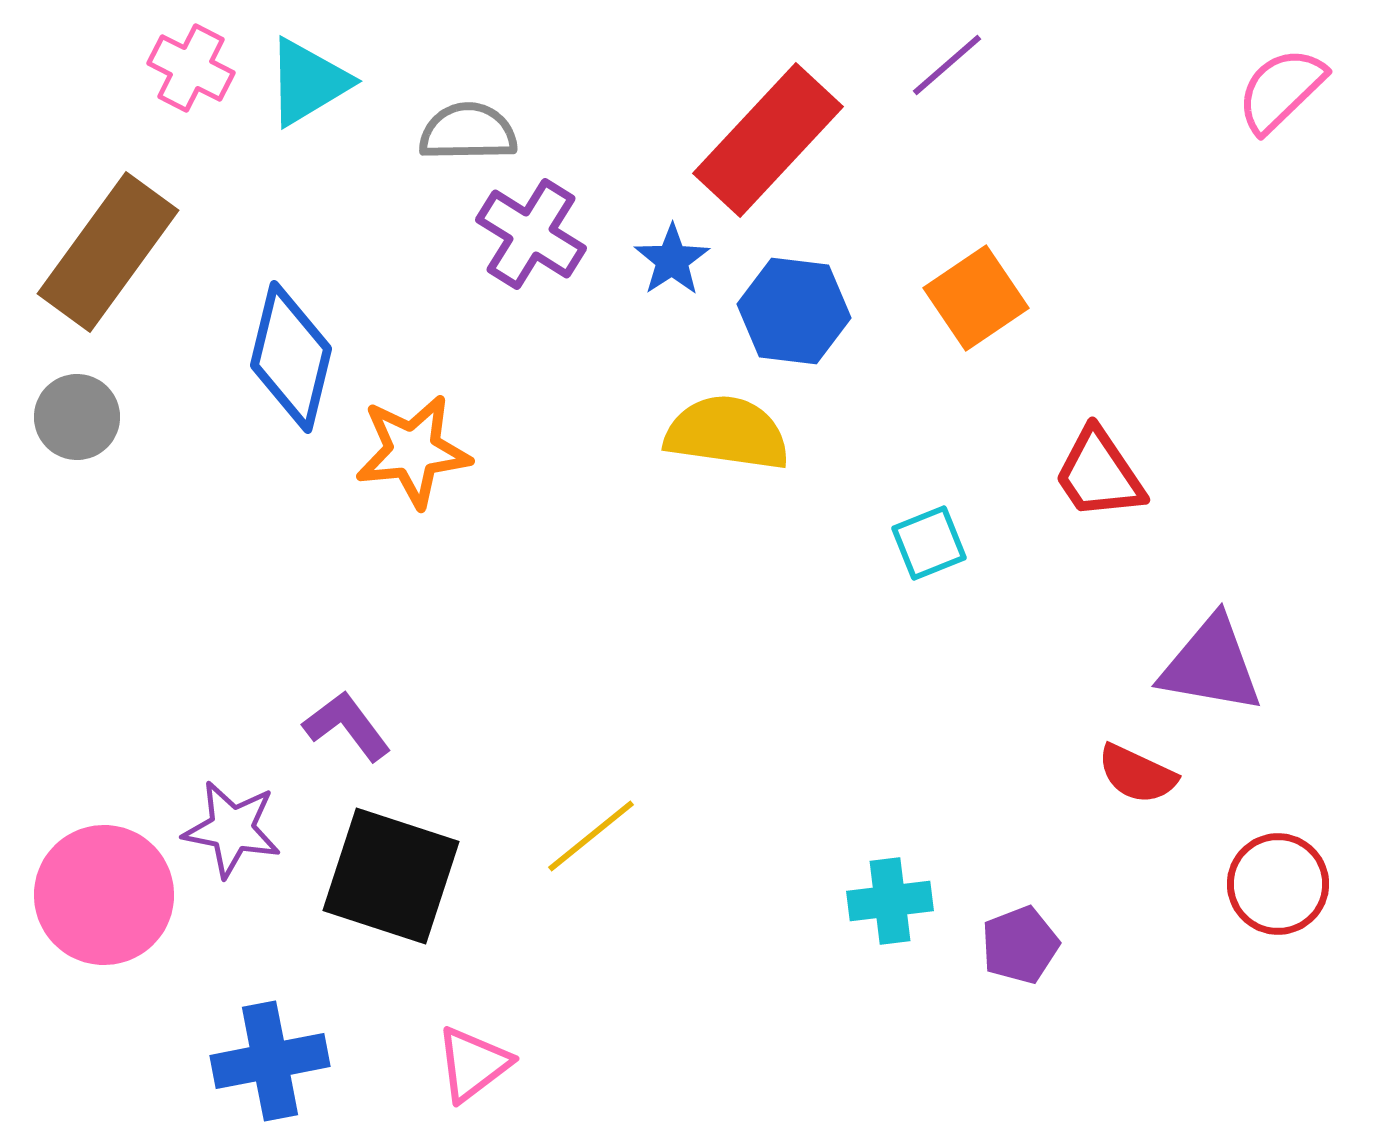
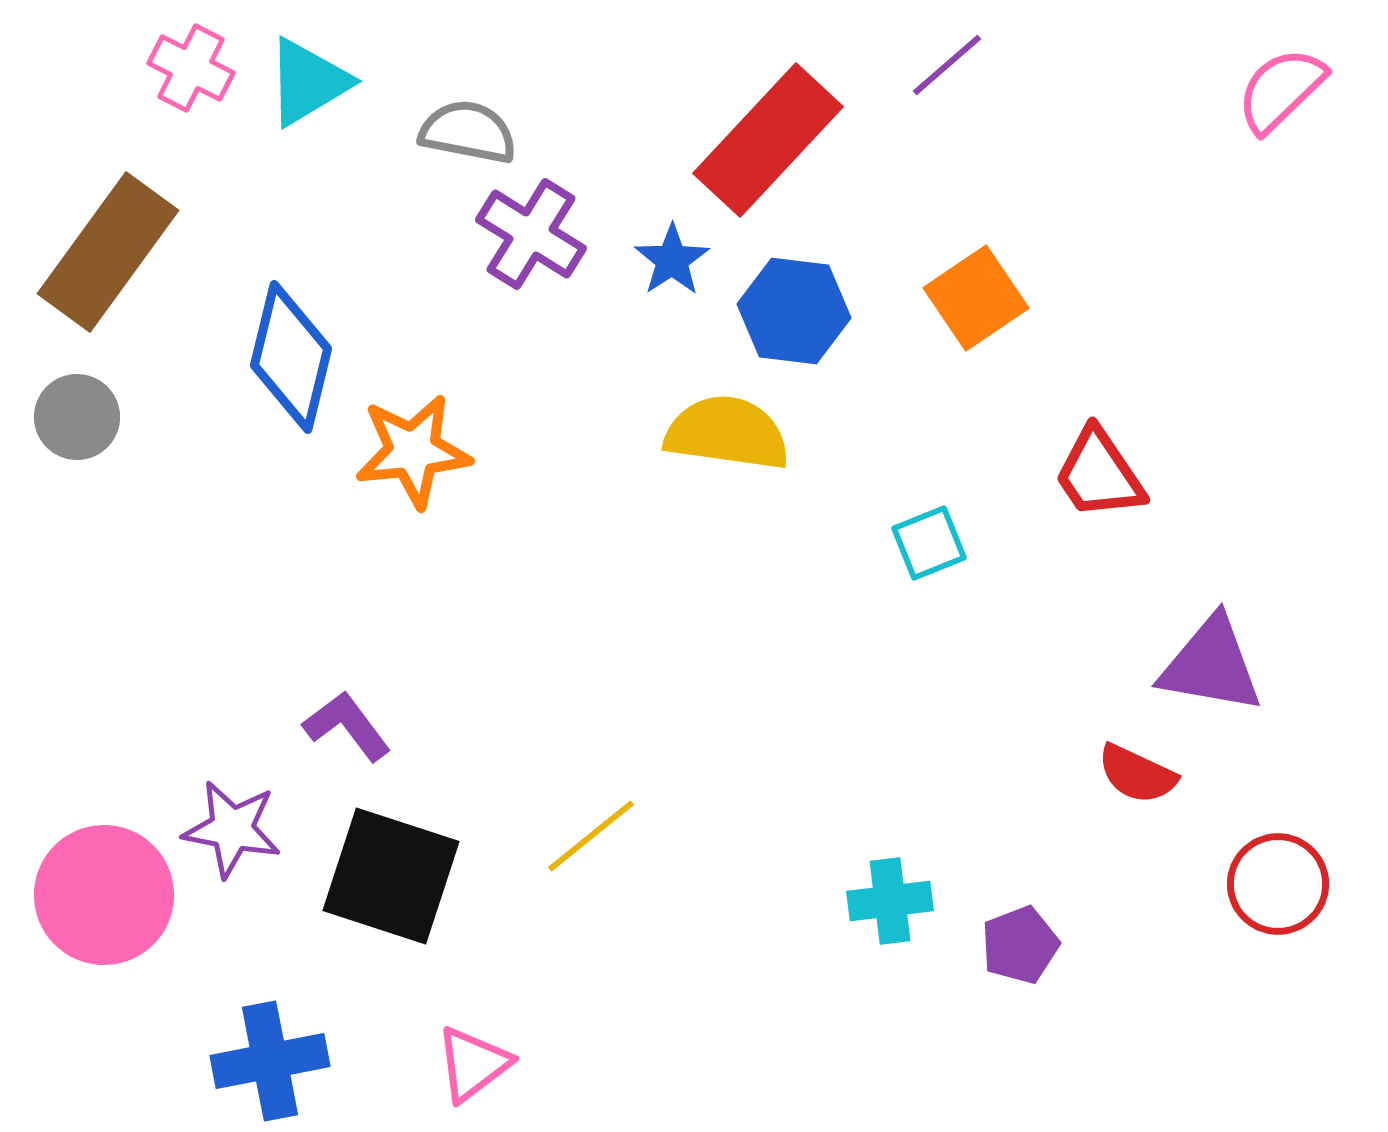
gray semicircle: rotated 12 degrees clockwise
